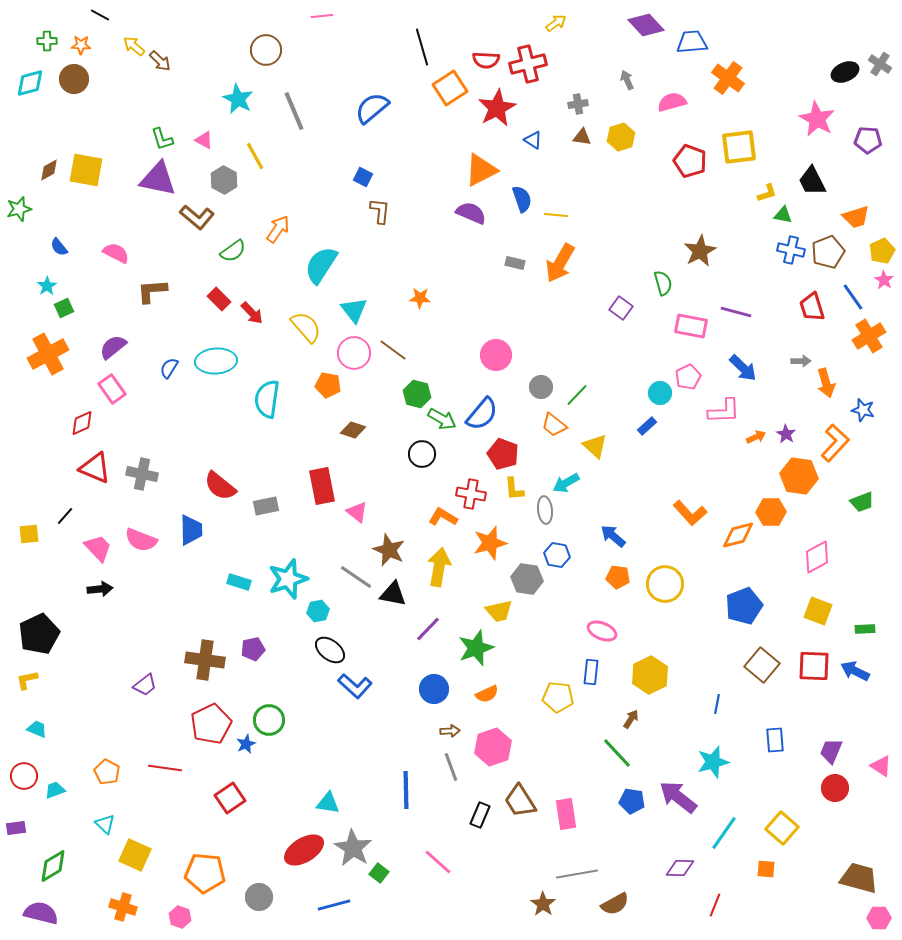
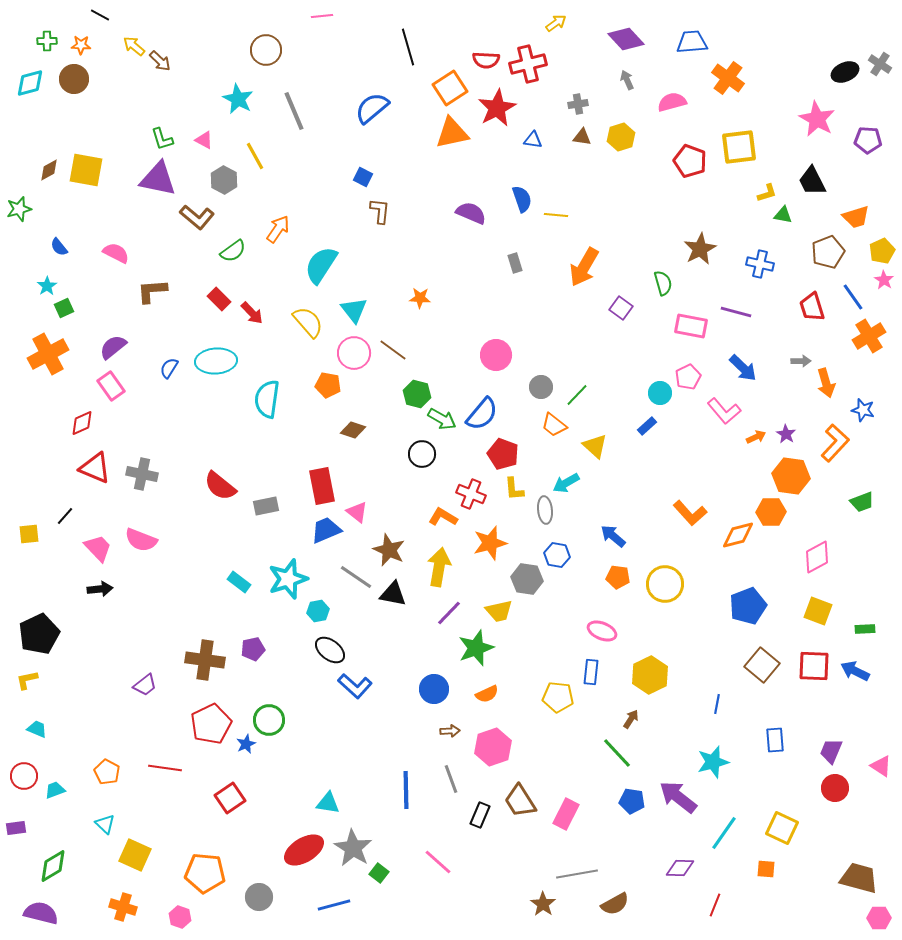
purple diamond at (646, 25): moved 20 px left, 14 px down
black line at (422, 47): moved 14 px left
blue triangle at (533, 140): rotated 24 degrees counterclockwise
orange triangle at (481, 170): moved 29 px left, 37 px up; rotated 15 degrees clockwise
blue cross at (791, 250): moved 31 px left, 14 px down
brown star at (700, 251): moved 2 px up
gray rectangle at (515, 263): rotated 60 degrees clockwise
orange arrow at (560, 263): moved 24 px right, 4 px down
yellow semicircle at (306, 327): moved 2 px right, 5 px up
pink rectangle at (112, 389): moved 1 px left, 3 px up
pink L-shape at (724, 411): rotated 52 degrees clockwise
orange hexagon at (799, 476): moved 8 px left
red cross at (471, 494): rotated 12 degrees clockwise
blue trapezoid at (191, 530): moved 135 px right; rotated 112 degrees counterclockwise
cyan rectangle at (239, 582): rotated 20 degrees clockwise
blue pentagon at (744, 606): moved 4 px right
purple line at (428, 629): moved 21 px right, 16 px up
gray line at (451, 767): moved 12 px down
pink rectangle at (566, 814): rotated 36 degrees clockwise
yellow square at (782, 828): rotated 16 degrees counterclockwise
